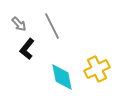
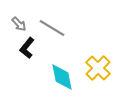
gray line: moved 2 px down; rotated 32 degrees counterclockwise
black L-shape: moved 1 px up
yellow cross: moved 1 px right, 1 px up; rotated 20 degrees counterclockwise
